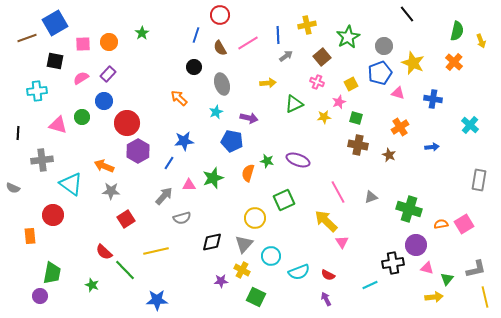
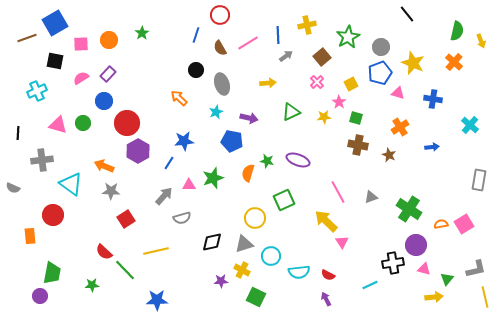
orange circle at (109, 42): moved 2 px up
pink square at (83, 44): moved 2 px left
gray circle at (384, 46): moved 3 px left, 1 px down
black circle at (194, 67): moved 2 px right, 3 px down
pink cross at (317, 82): rotated 24 degrees clockwise
cyan cross at (37, 91): rotated 18 degrees counterclockwise
pink star at (339, 102): rotated 16 degrees counterclockwise
green triangle at (294, 104): moved 3 px left, 8 px down
green circle at (82, 117): moved 1 px right, 6 px down
green cross at (409, 209): rotated 15 degrees clockwise
gray triangle at (244, 244): rotated 30 degrees clockwise
pink triangle at (427, 268): moved 3 px left, 1 px down
cyan semicircle at (299, 272): rotated 15 degrees clockwise
green star at (92, 285): rotated 24 degrees counterclockwise
